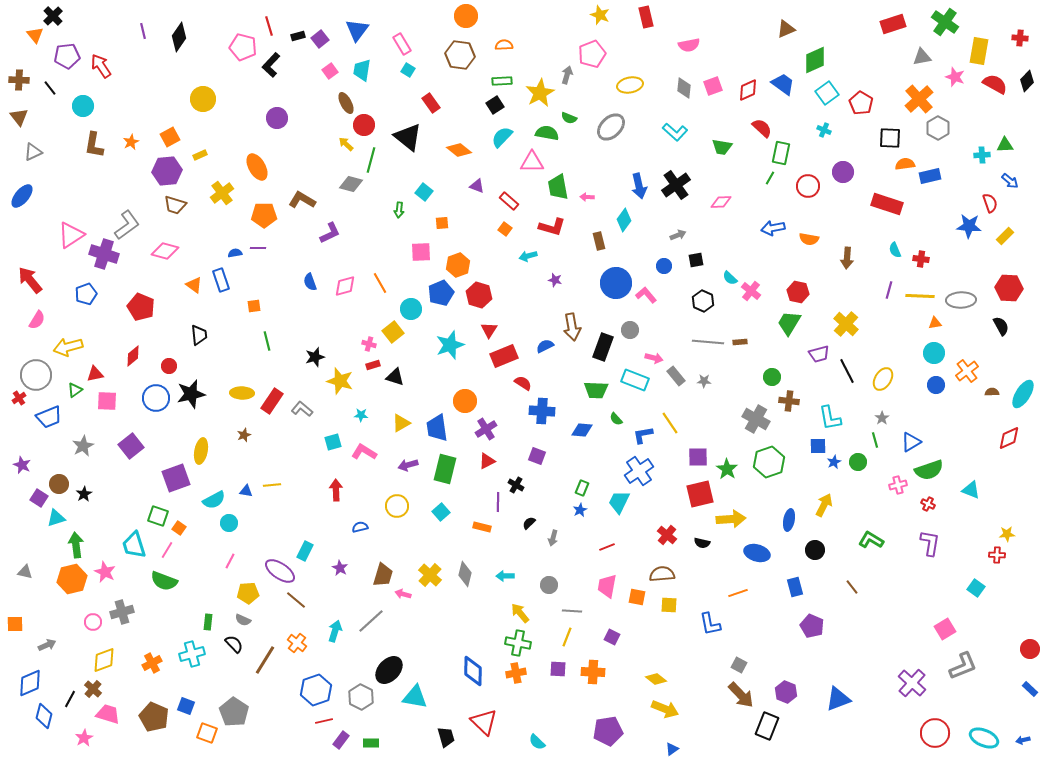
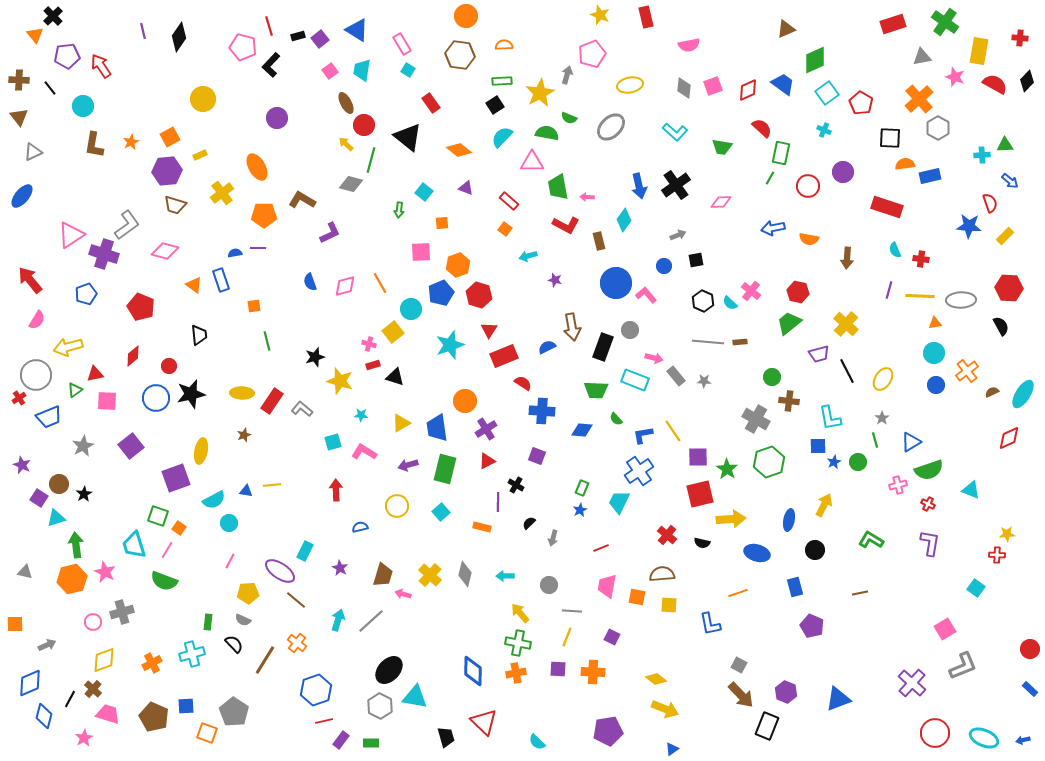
blue triangle at (357, 30): rotated 35 degrees counterclockwise
purple triangle at (477, 186): moved 11 px left, 2 px down
red rectangle at (887, 204): moved 3 px down
red L-shape at (552, 227): moved 14 px right, 2 px up; rotated 12 degrees clockwise
cyan semicircle at (730, 278): moved 25 px down
green trapezoid at (789, 323): rotated 20 degrees clockwise
blue semicircle at (545, 346): moved 2 px right, 1 px down
brown semicircle at (992, 392): rotated 24 degrees counterclockwise
yellow line at (670, 423): moved 3 px right, 8 px down
red line at (607, 547): moved 6 px left, 1 px down
brown line at (852, 587): moved 8 px right, 6 px down; rotated 63 degrees counterclockwise
cyan arrow at (335, 631): moved 3 px right, 11 px up
gray hexagon at (361, 697): moved 19 px right, 9 px down
blue square at (186, 706): rotated 24 degrees counterclockwise
